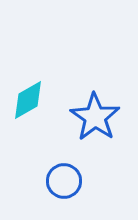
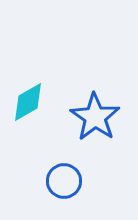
cyan diamond: moved 2 px down
